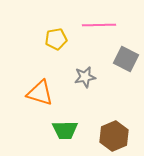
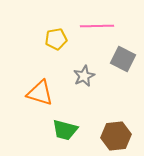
pink line: moved 2 px left, 1 px down
gray square: moved 3 px left
gray star: moved 1 px left, 1 px up; rotated 15 degrees counterclockwise
green trapezoid: rotated 16 degrees clockwise
brown hexagon: moved 2 px right; rotated 16 degrees clockwise
